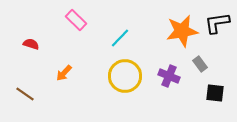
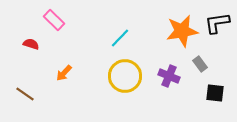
pink rectangle: moved 22 px left
